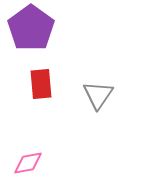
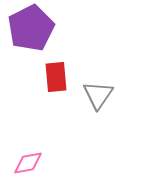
purple pentagon: rotated 9 degrees clockwise
red rectangle: moved 15 px right, 7 px up
